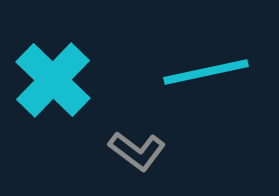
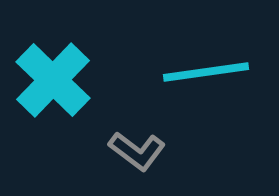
cyan line: rotated 4 degrees clockwise
